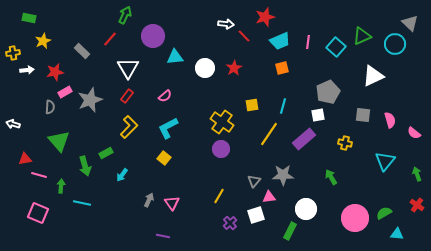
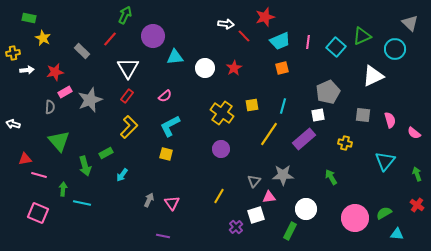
yellow star at (43, 41): moved 3 px up; rotated 21 degrees counterclockwise
cyan circle at (395, 44): moved 5 px down
yellow cross at (222, 122): moved 9 px up
cyan L-shape at (168, 128): moved 2 px right, 2 px up
yellow square at (164, 158): moved 2 px right, 4 px up; rotated 24 degrees counterclockwise
green arrow at (61, 186): moved 2 px right, 3 px down
purple cross at (230, 223): moved 6 px right, 4 px down
